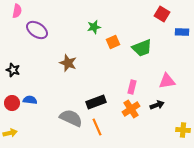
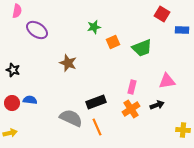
blue rectangle: moved 2 px up
